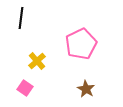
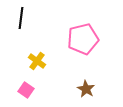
pink pentagon: moved 2 px right, 5 px up; rotated 12 degrees clockwise
yellow cross: rotated 12 degrees counterclockwise
pink square: moved 1 px right, 2 px down
